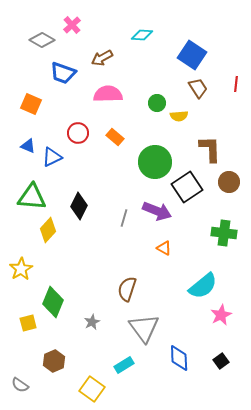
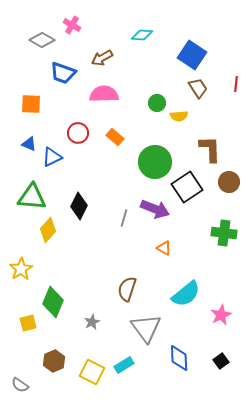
pink cross at (72, 25): rotated 18 degrees counterclockwise
pink semicircle at (108, 94): moved 4 px left
orange square at (31, 104): rotated 20 degrees counterclockwise
blue triangle at (28, 146): moved 1 px right, 2 px up
purple arrow at (157, 211): moved 2 px left, 2 px up
cyan semicircle at (203, 286): moved 17 px left, 8 px down
gray triangle at (144, 328): moved 2 px right
yellow square at (92, 389): moved 17 px up; rotated 10 degrees counterclockwise
